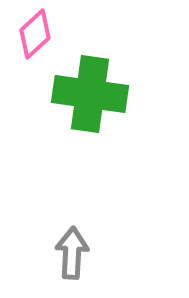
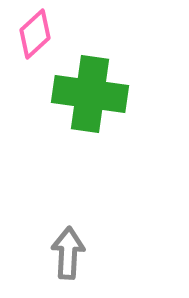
gray arrow: moved 4 px left
